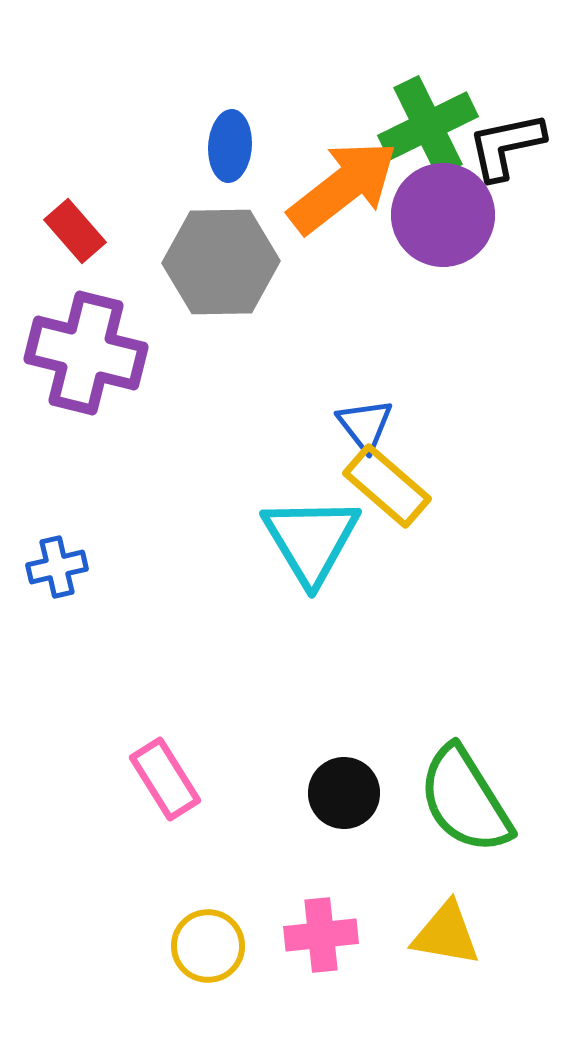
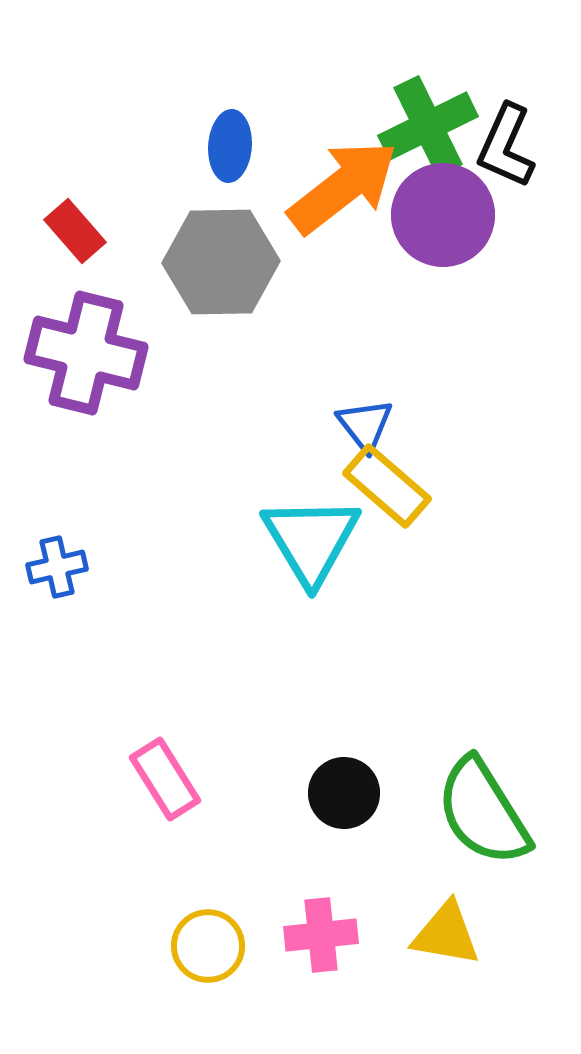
black L-shape: rotated 54 degrees counterclockwise
green semicircle: moved 18 px right, 12 px down
